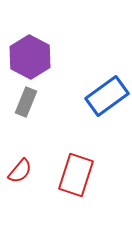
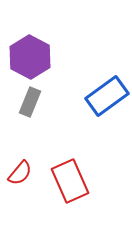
gray rectangle: moved 4 px right
red semicircle: moved 2 px down
red rectangle: moved 6 px left, 6 px down; rotated 42 degrees counterclockwise
